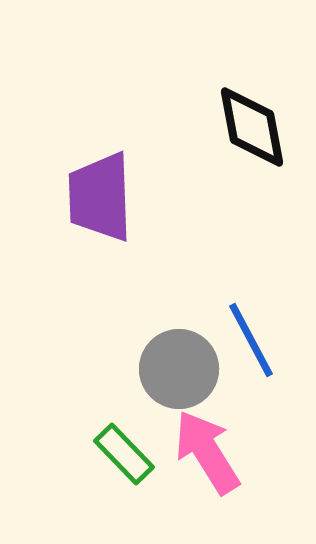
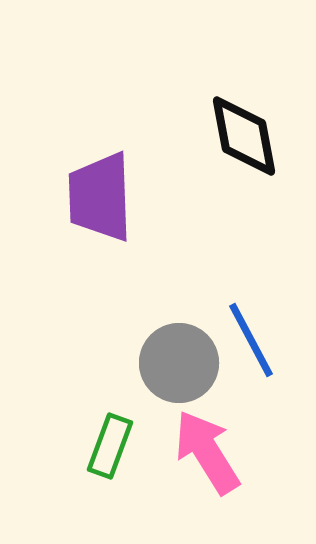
black diamond: moved 8 px left, 9 px down
gray circle: moved 6 px up
green rectangle: moved 14 px left, 8 px up; rotated 64 degrees clockwise
